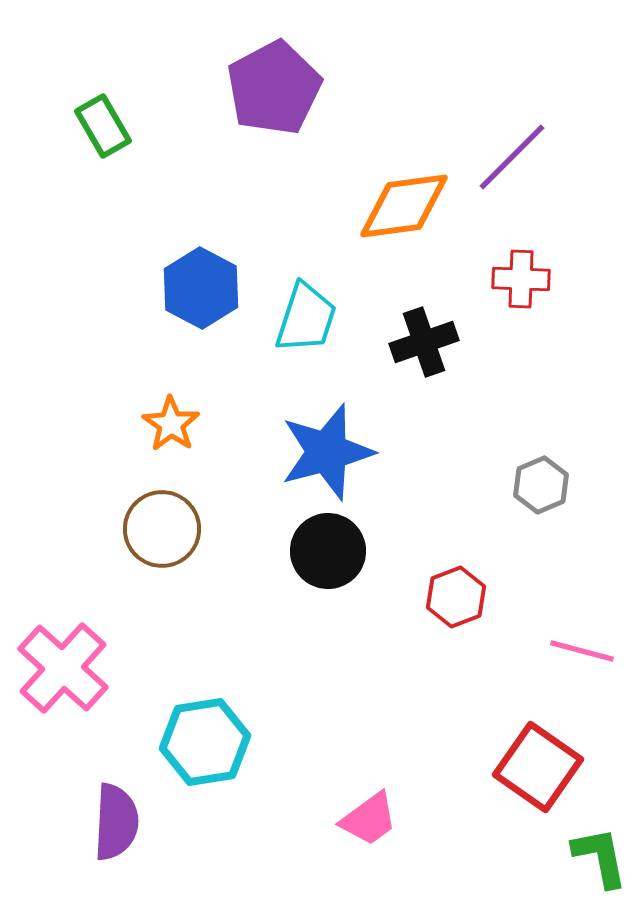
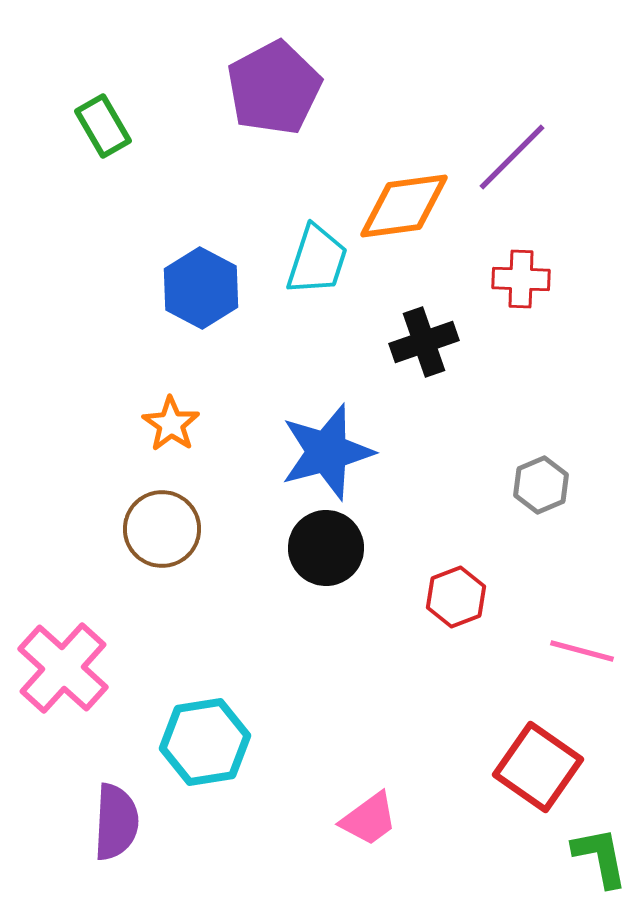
cyan trapezoid: moved 11 px right, 58 px up
black circle: moved 2 px left, 3 px up
